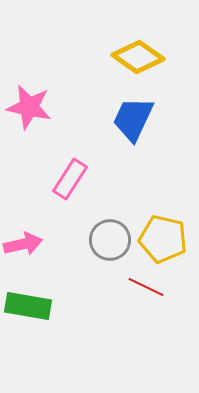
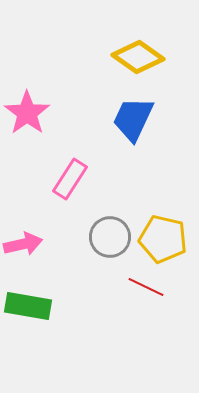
pink star: moved 2 px left, 6 px down; rotated 24 degrees clockwise
gray circle: moved 3 px up
